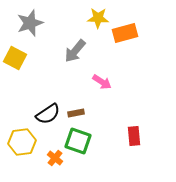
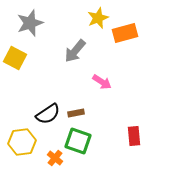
yellow star: rotated 25 degrees counterclockwise
